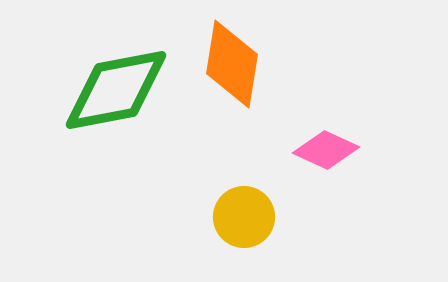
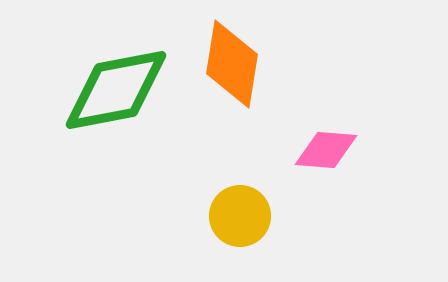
pink diamond: rotated 20 degrees counterclockwise
yellow circle: moved 4 px left, 1 px up
